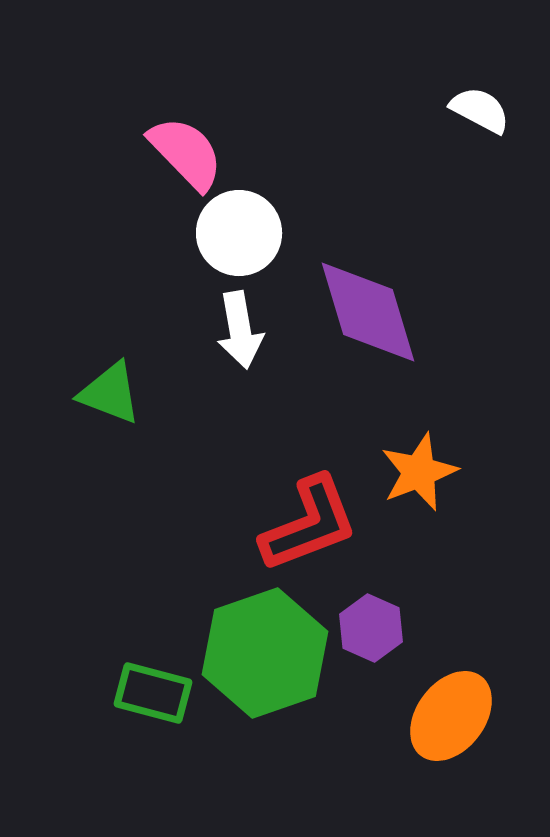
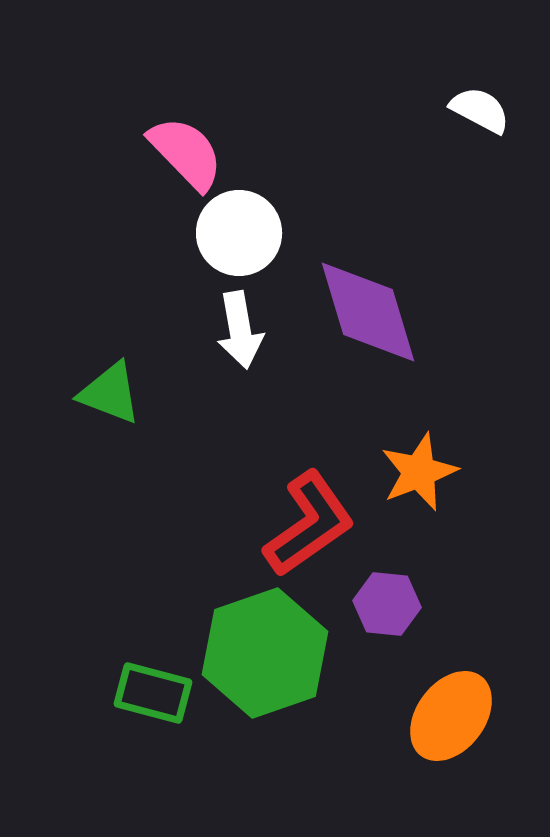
red L-shape: rotated 14 degrees counterclockwise
purple hexagon: moved 16 px right, 24 px up; rotated 18 degrees counterclockwise
